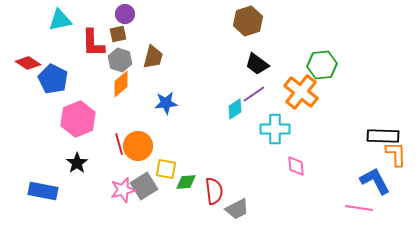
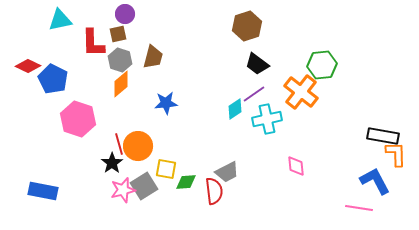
brown hexagon: moved 1 px left, 5 px down
red diamond: moved 3 px down; rotated 10 degrees counterclockwise
pink hexagon: rotated 20 degrees counterclockwise
cyan cross: moved 8 px left, 10 px up; rotated 12 degrees counterclockwise
black rectangle: rotated 8 degrees clockwise
black star: moved 35 px right
gray trapezoid: moved 10 px left, 37 px up
